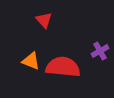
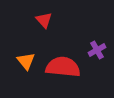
purple cross: moved 3 px left, 1 px up
orange triangle: moved 5 px left; rotated 30 degrees clockwise
